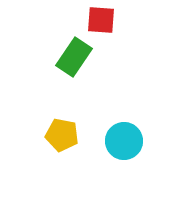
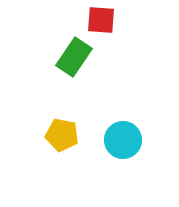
cyan circle: moved 1 px left, 1 px up
